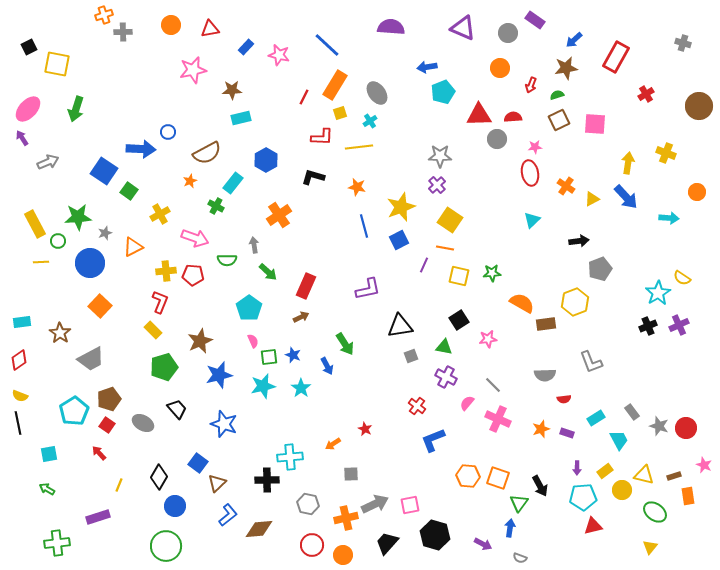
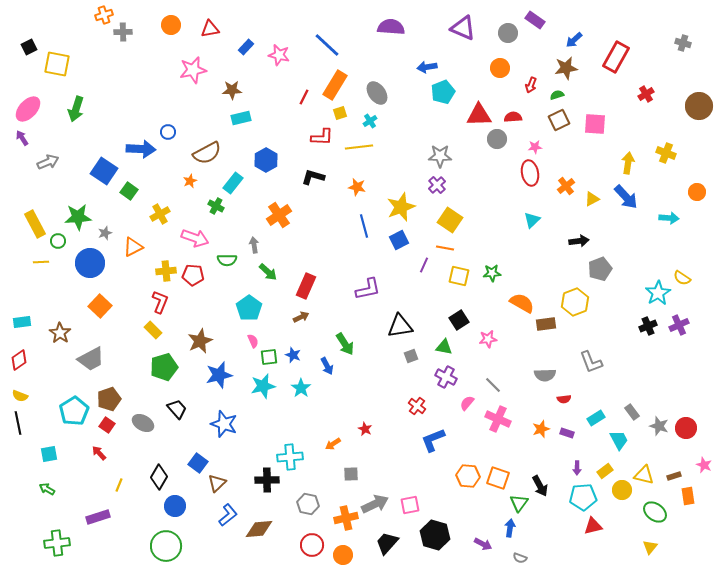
orange cross at (566, 186): rotated 18 degrees clockwise
